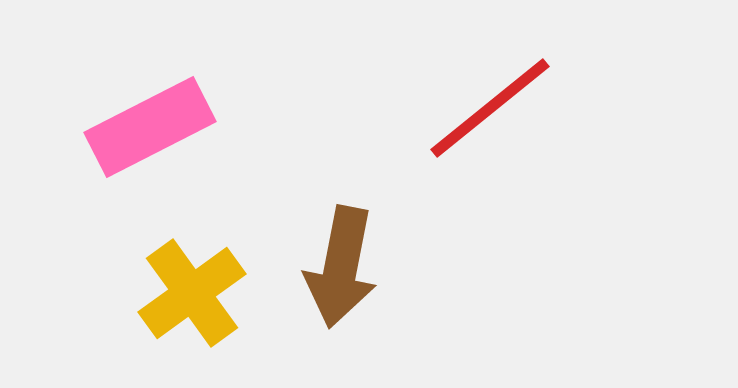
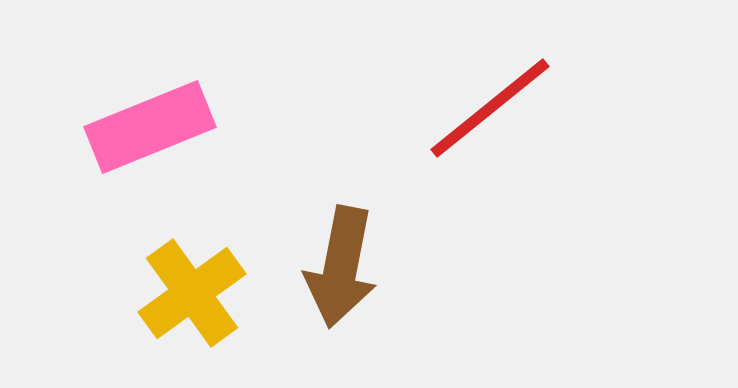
pink rectangle: rotated 5 degrees clockwise
